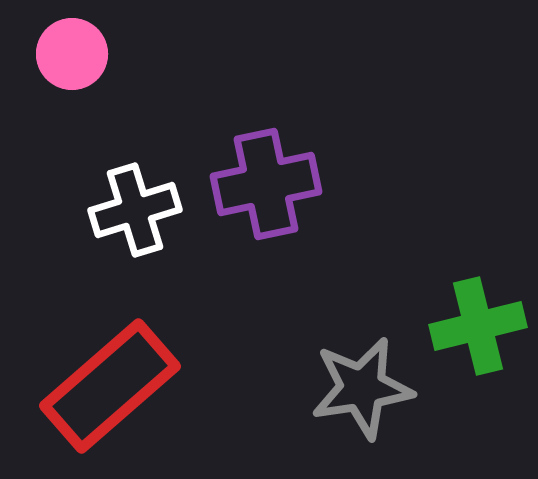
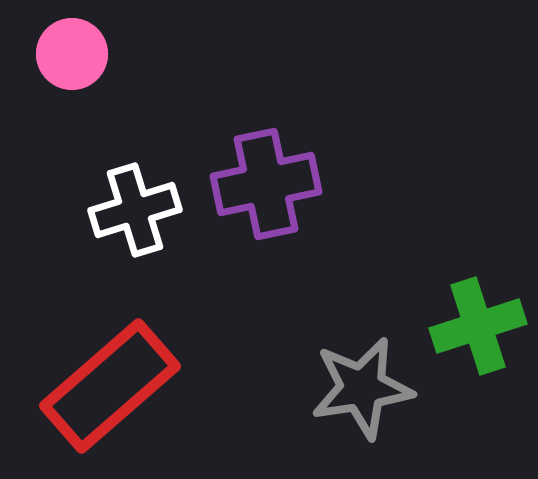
green cross: rotated 4 degrees counterclockwise
